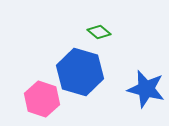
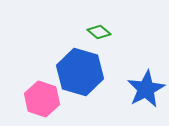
blue star: rotated 30 degrees clockwise
